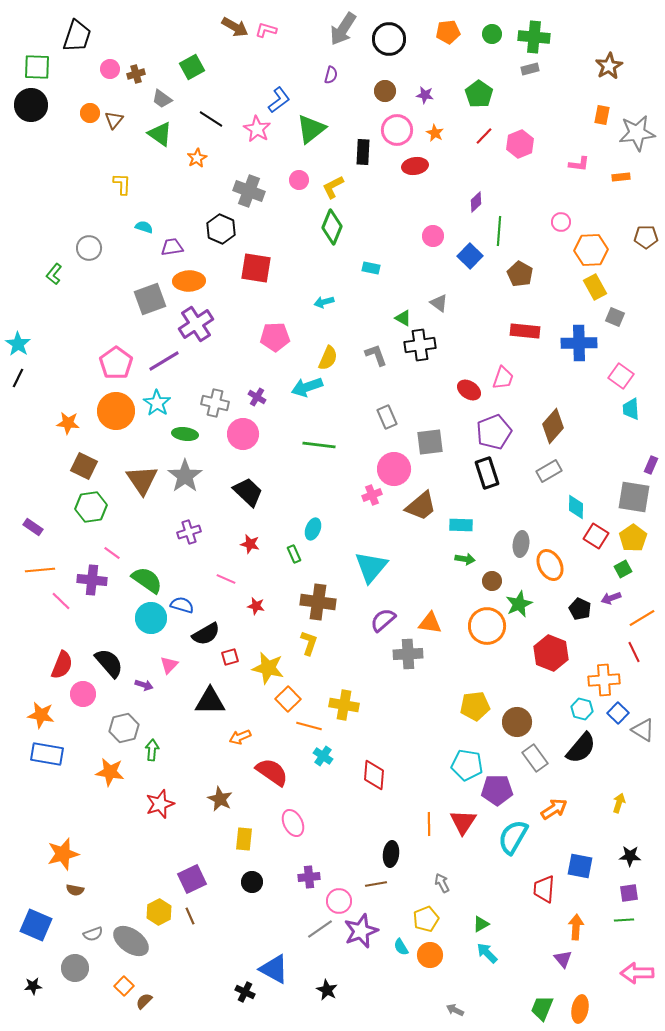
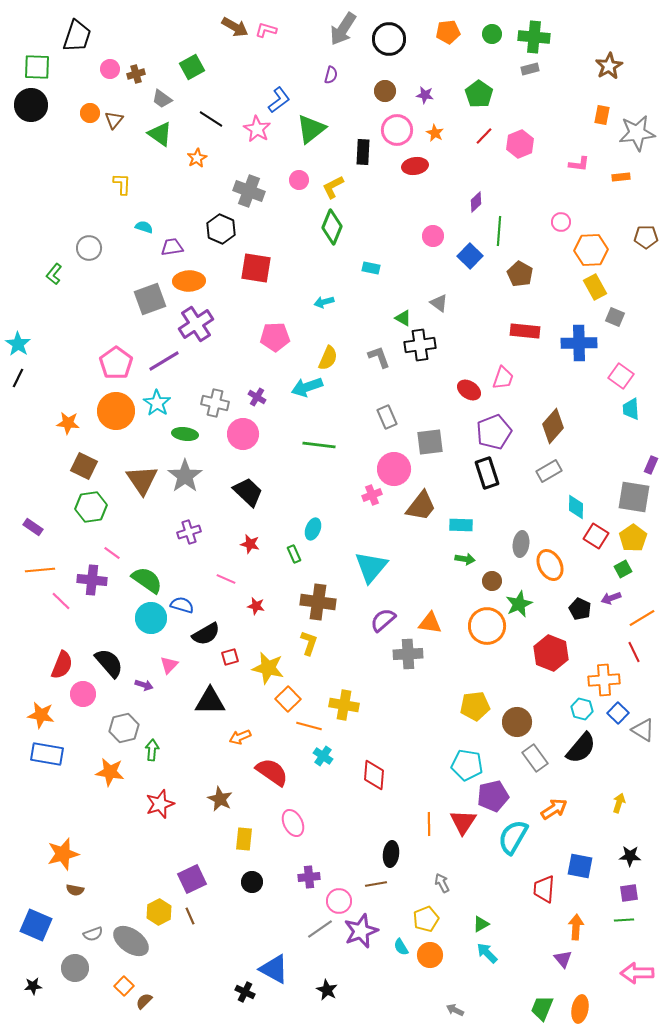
gray L-shape at (376, 355): moved 3 px right, 2 px down
brown trapezoid at (421, 506): rotated 12 degrees counterclockwise
purple pentagon at (497, 790): moved 4 px left, 6 px down; rotated 12 degrees counterclockwise
